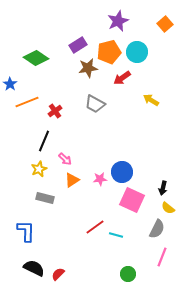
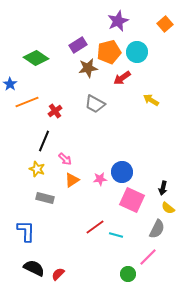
yellow star: moved 2 px left; rotated 28 degrees counterclockwise
pink line: moved 14 px left; rotated 24 degrees clockwise
